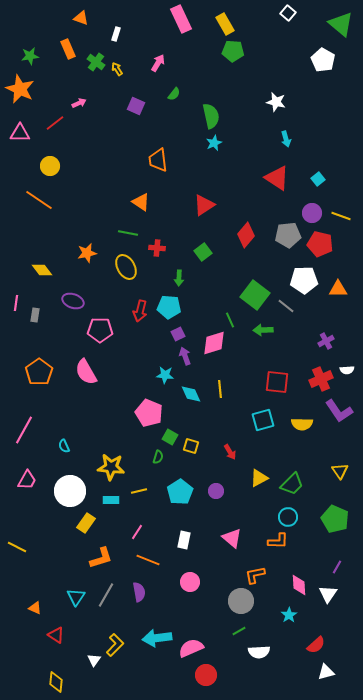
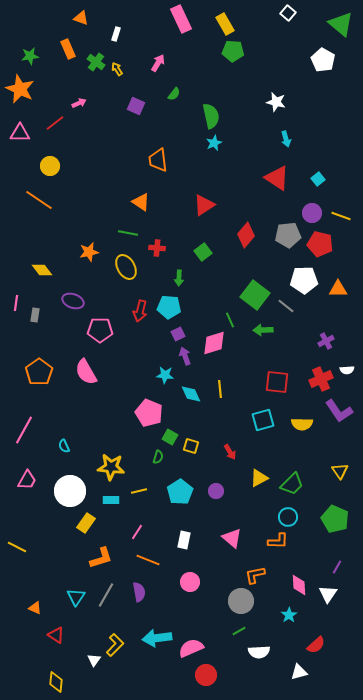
orange star at (87, 253): moved 2 px right, 1 px up
white triangle at (326, 672): moved 27 px left
